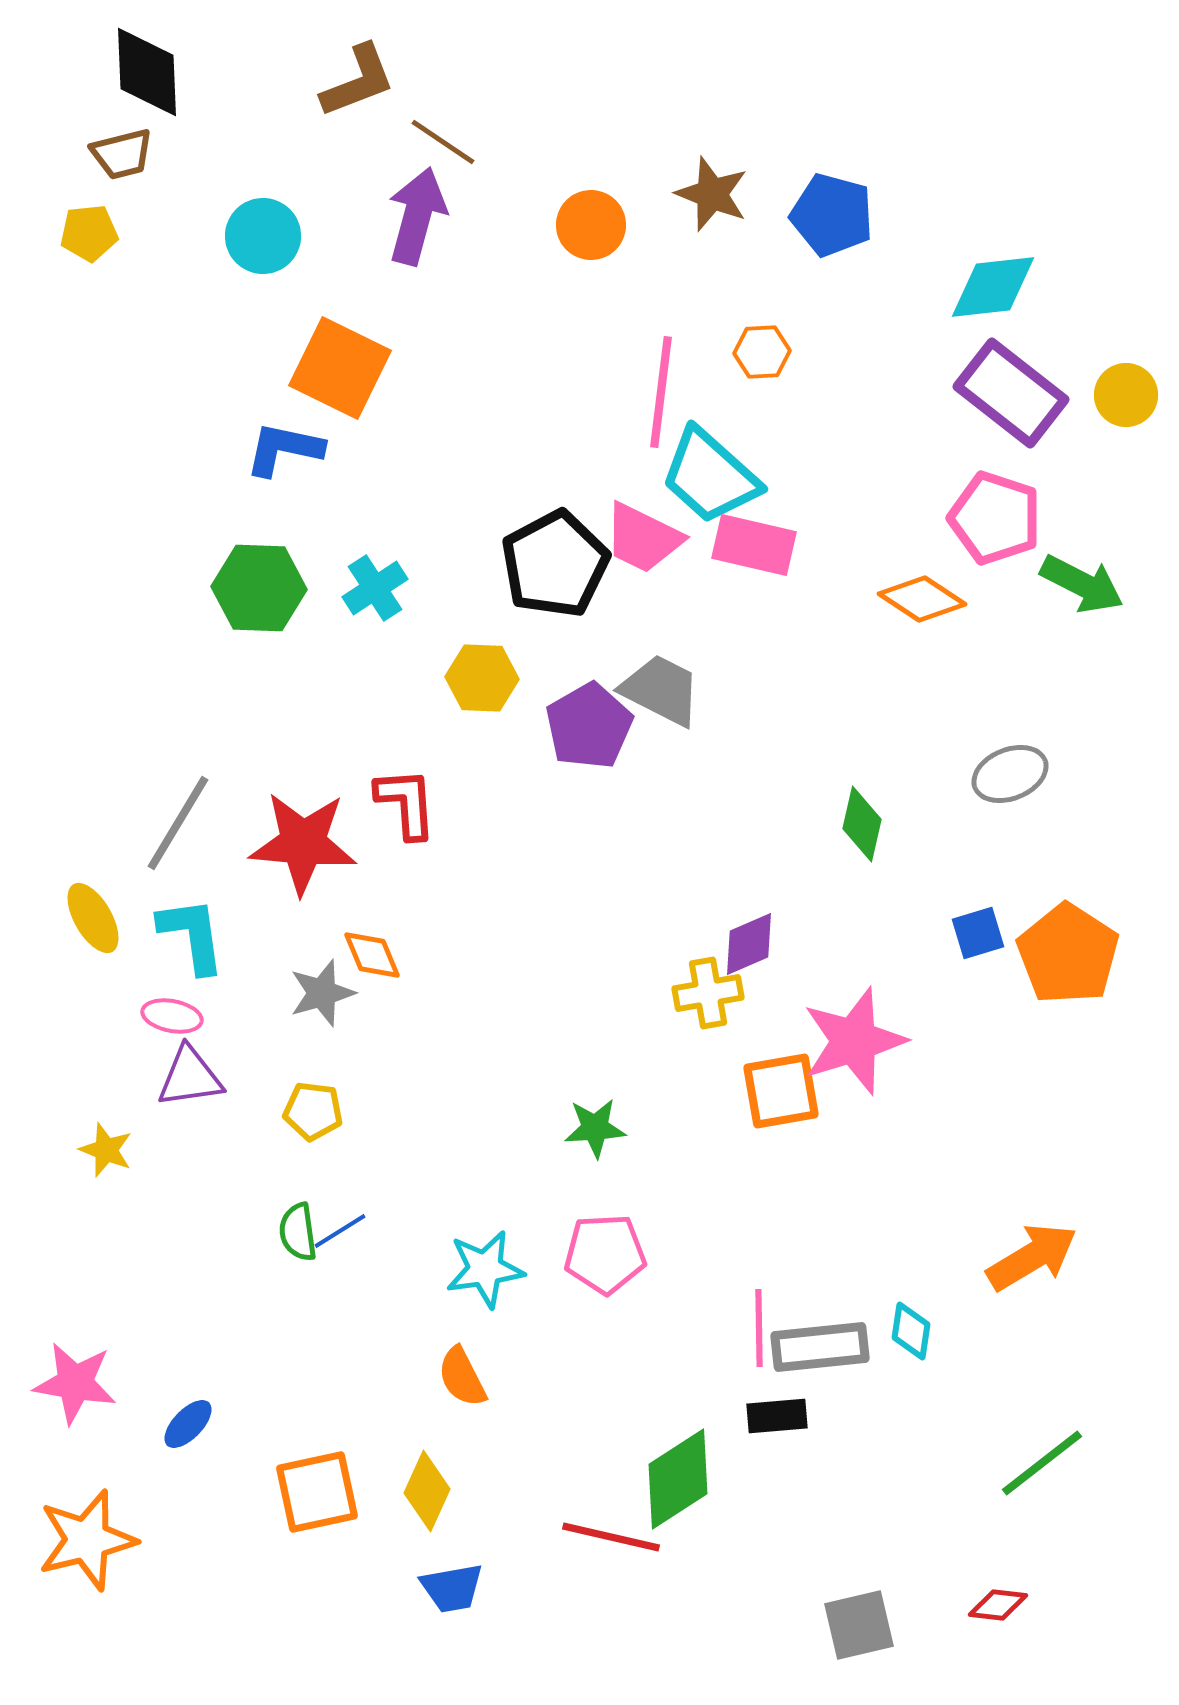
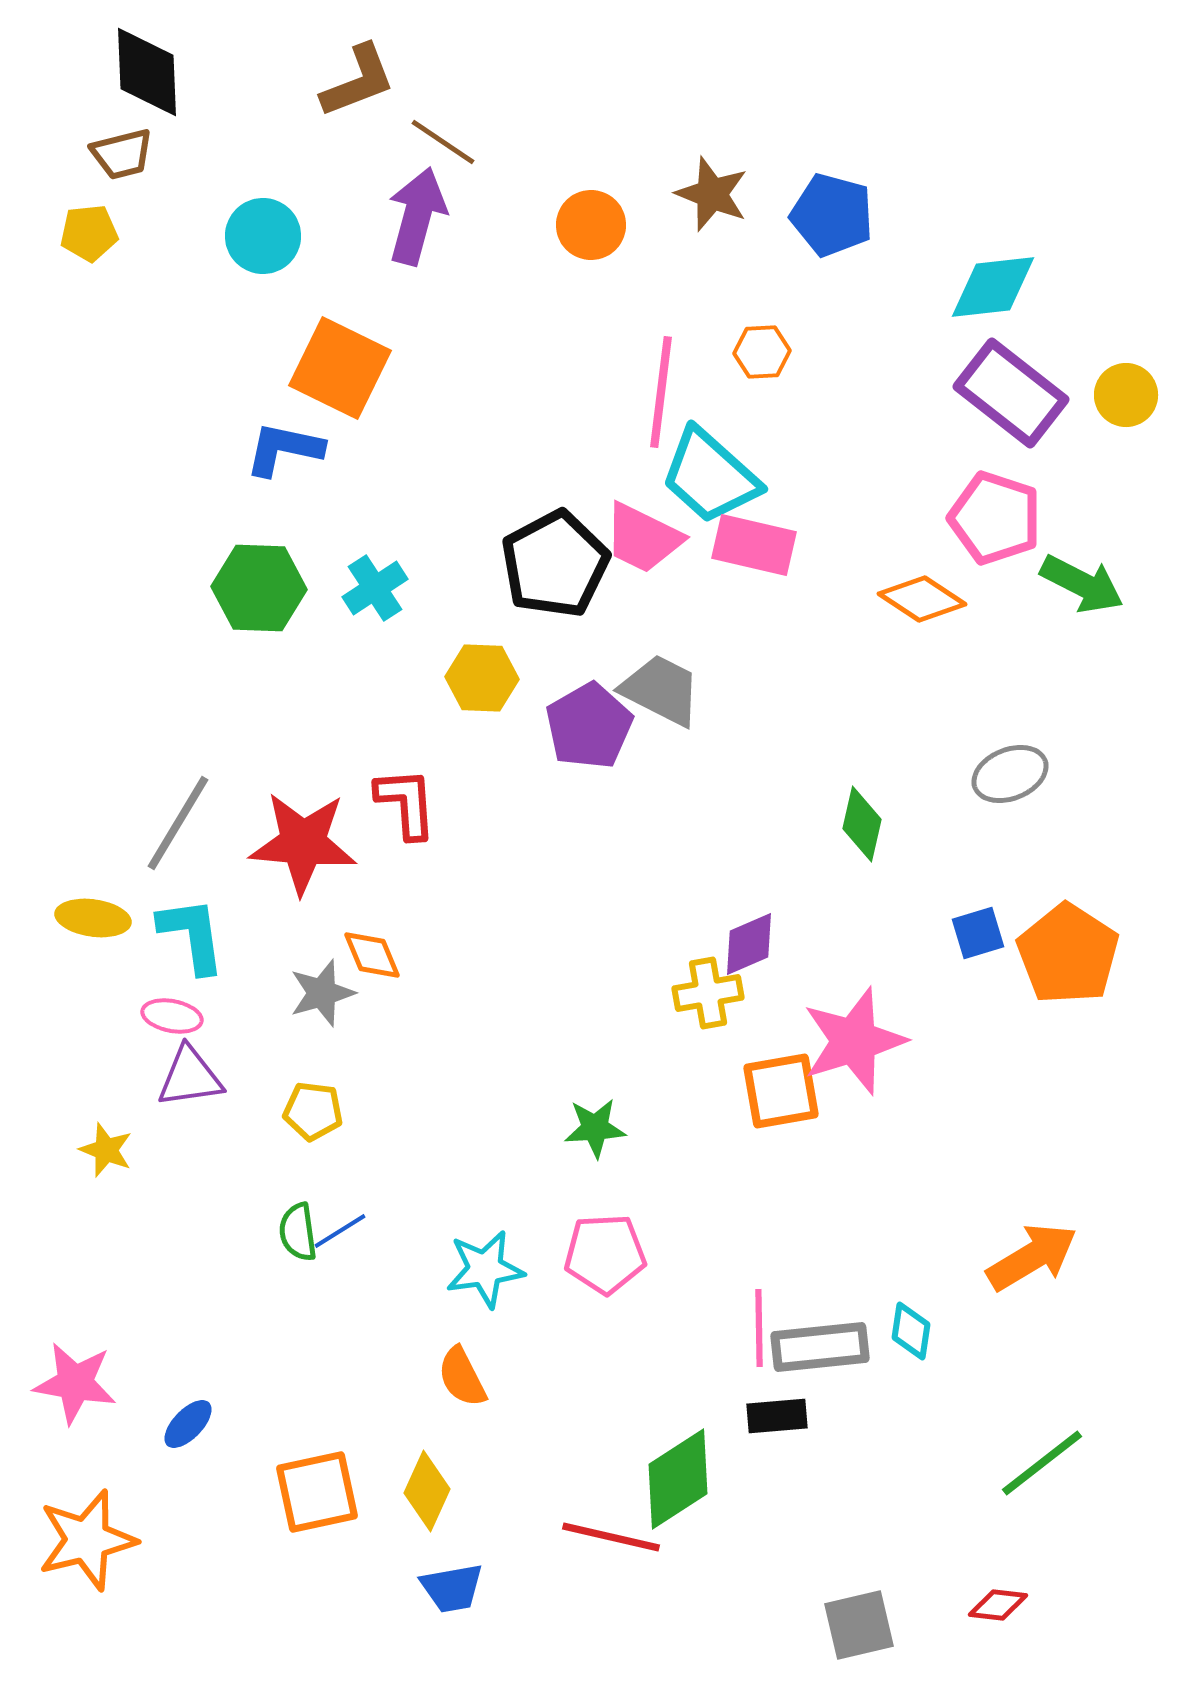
yellow ellipse at (93, 918): rotated 52 degrees counterclockwise
